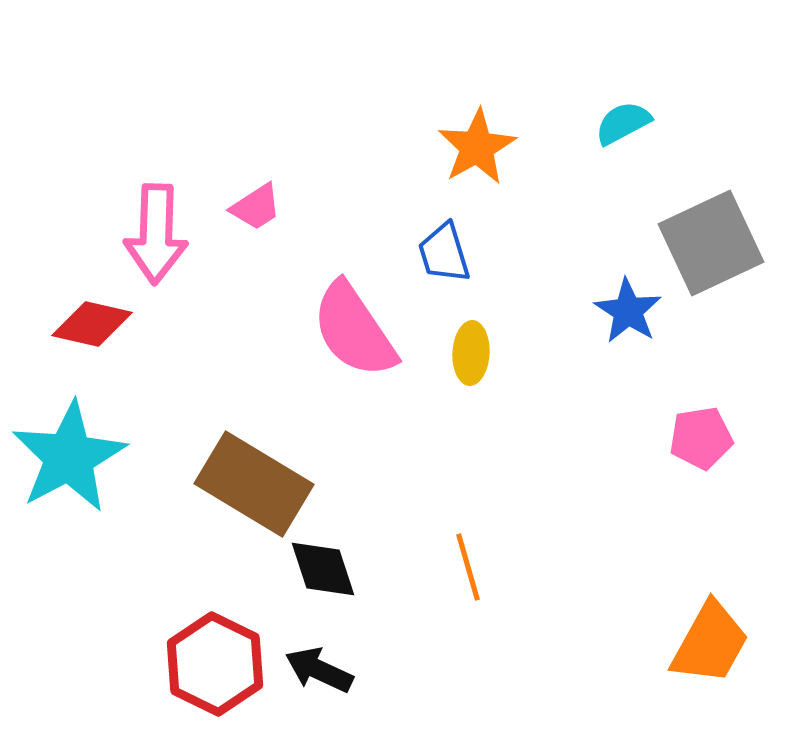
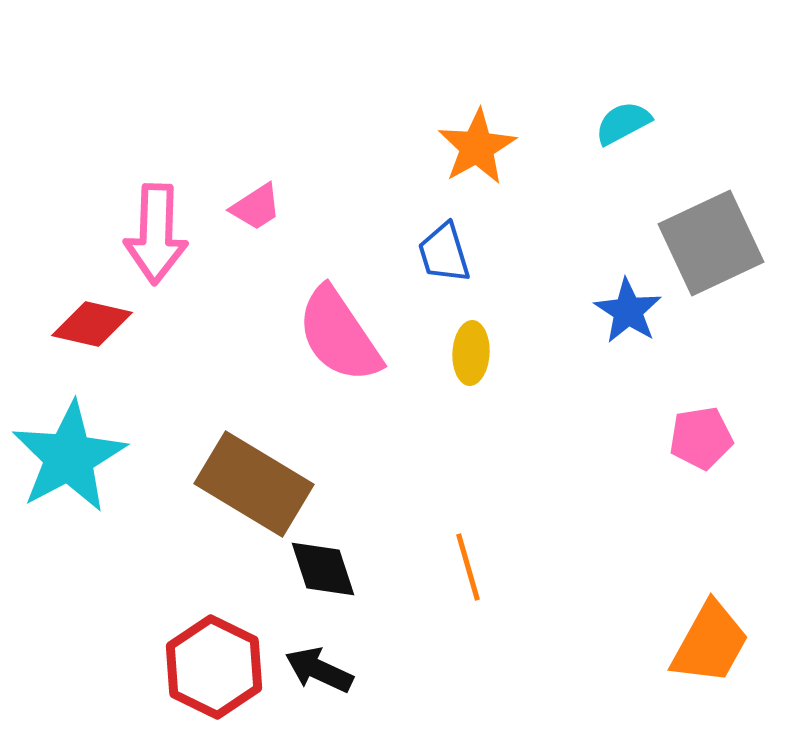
pink semicircle: moved 15 px left, 5 px down
red hexagon: moved 1 px left, 3 px down
